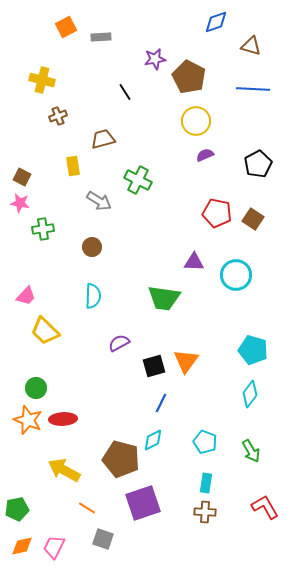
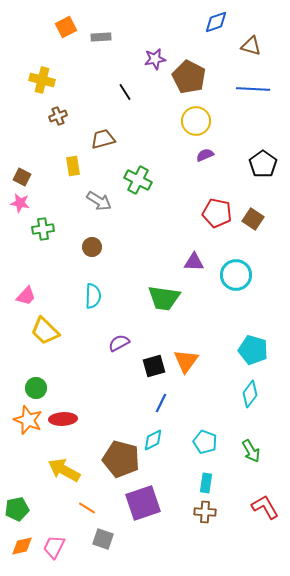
black pentagon at (258, 164): moved 5 px right; rotated 8 degrees counterclockwise
